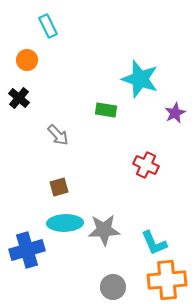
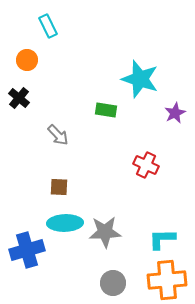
brown square: rotated 18 degrees clockwise
gray star: moved 1 px right, 2 px down
cyan L-shape: moved 8 px right, 4 px up; rotated 112 degrees clockwise
gray circle: moved 4 px up
